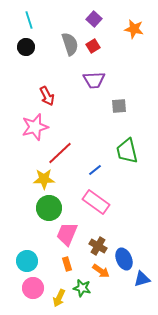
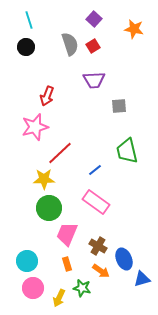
red arrow: rotated 48 degrees clockwise
